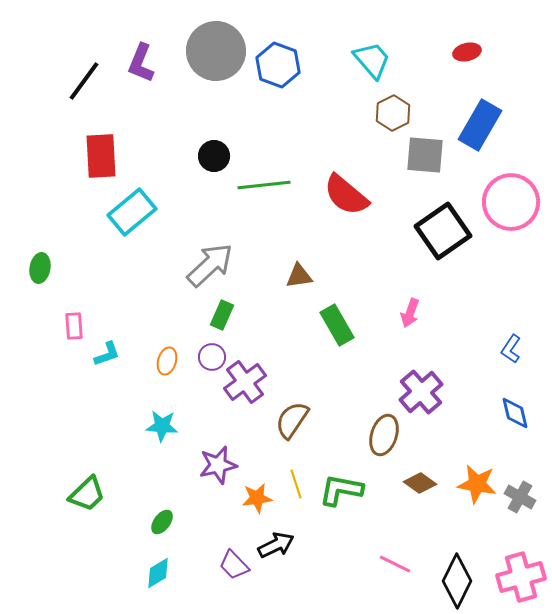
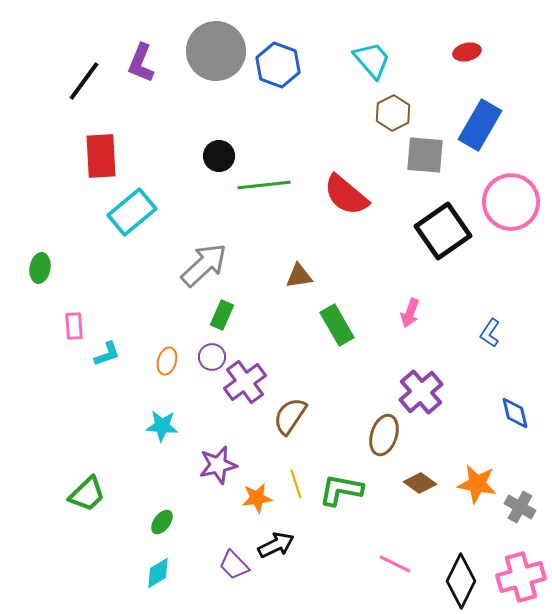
black circle at (214, 156): moved 5 px right
gray arrow at (210, 265): moved 6 px left
blue L-shape at (511, 349): moved 21 px left, 16 px up
brown semicircle at (292, 420): moved 2 px left, 4 px up
gray cross at (520, 497): moved 10 px down
black diamond at (457, 581): moved 4 px right
